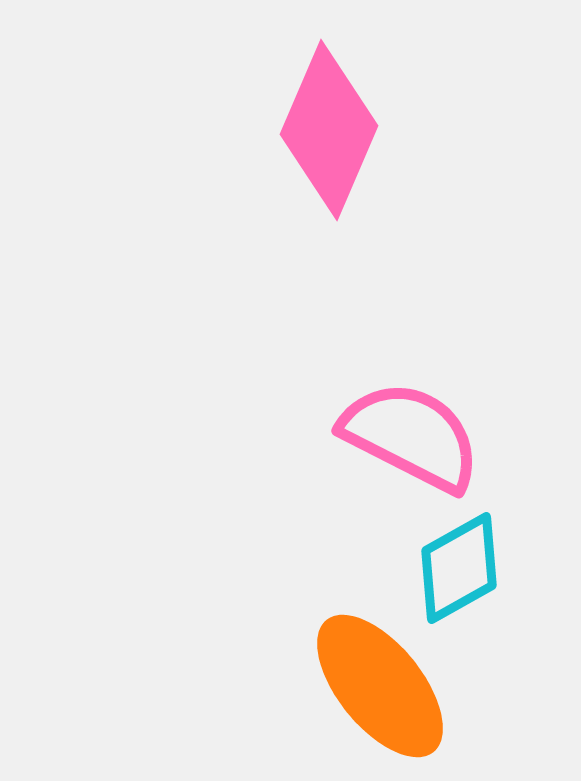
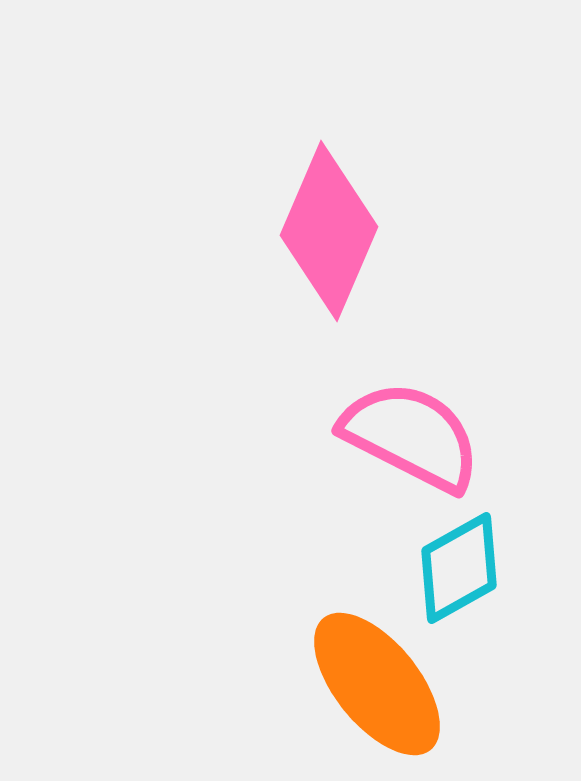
pink diamond: moved 101 px down
orange ellipse: moved 3 px left, 2 px up
